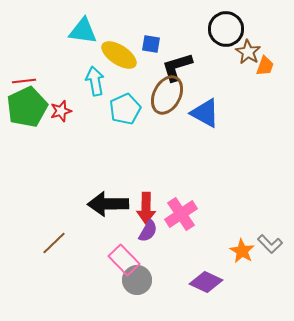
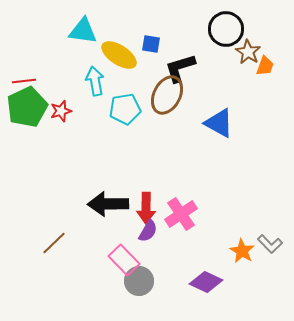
black L-shape: moved 3 px right, 1 px down
cyan pentagon: rotated 16 degrees clockwise
blue triangle: moved 14 px right, 10 px down
gray circle: moved 2 px right, 1 px down
